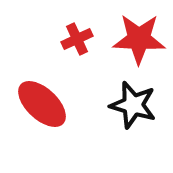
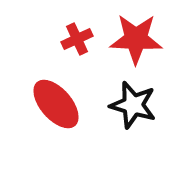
red star: moved 3 px left
red ellipse: moved 14 px right; rotated 6 degrees clockwise
